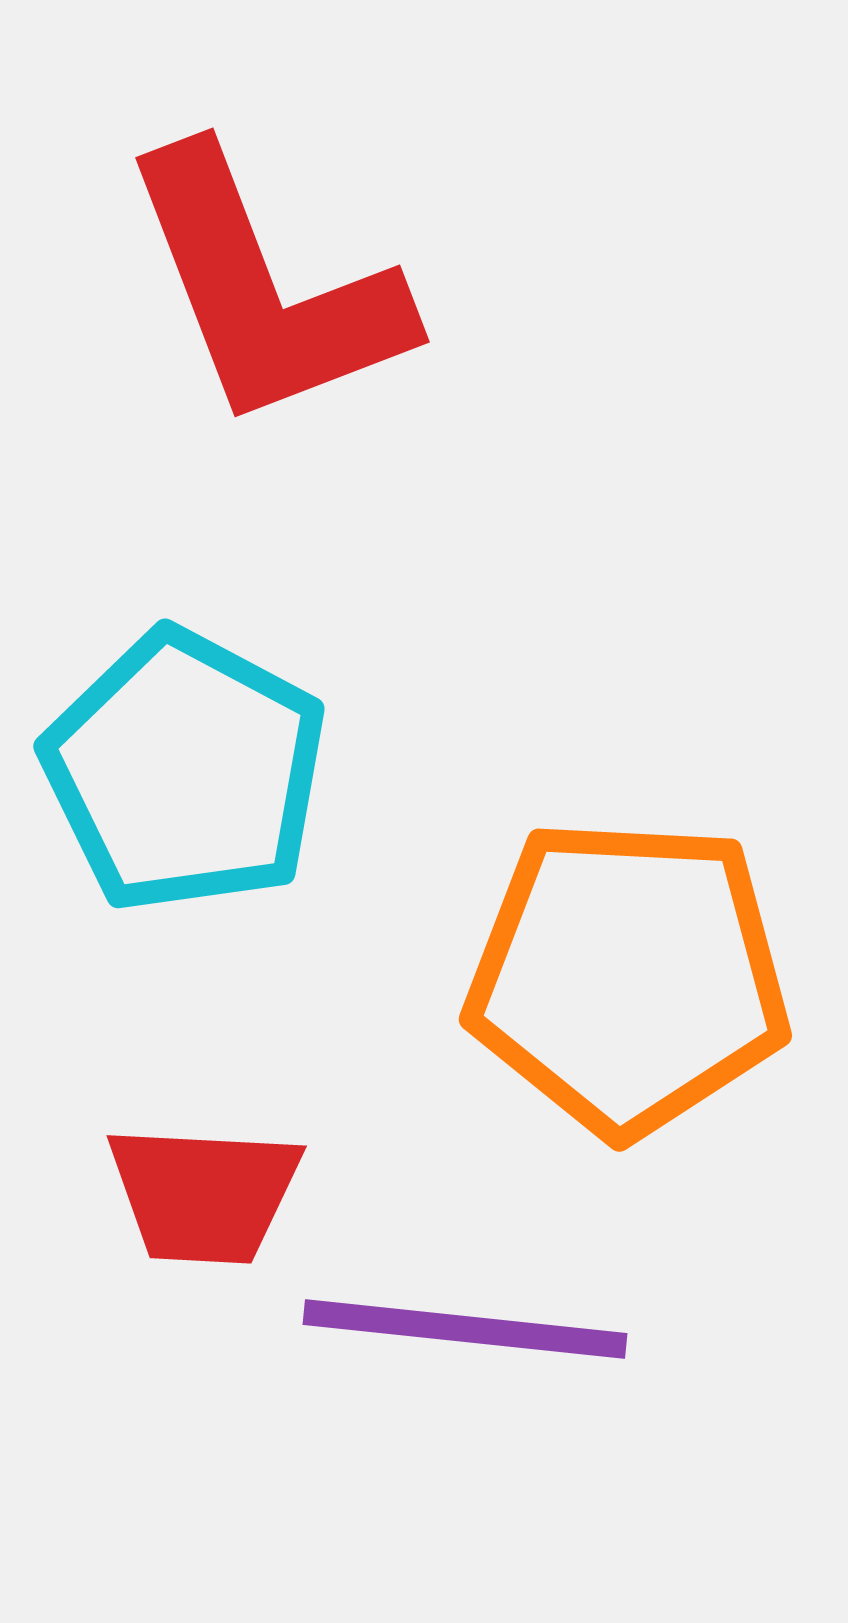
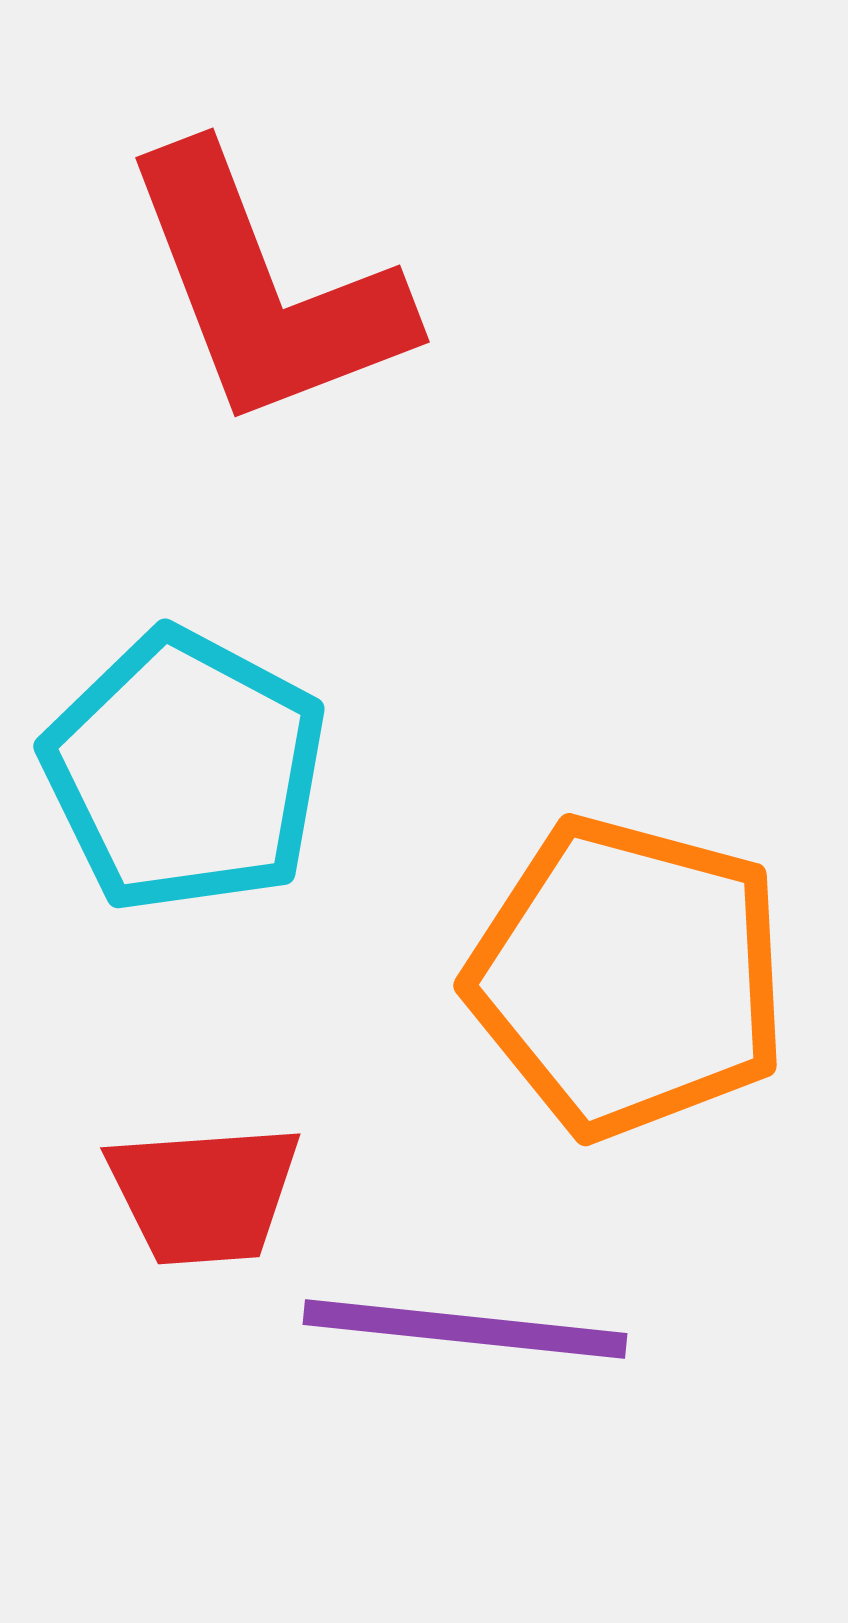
orange pentagon: rotated 12 degrees clockwise
red trapezoid: rotated 7 degrees counterclockwise
